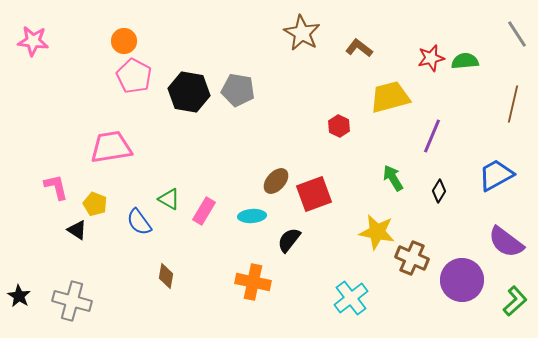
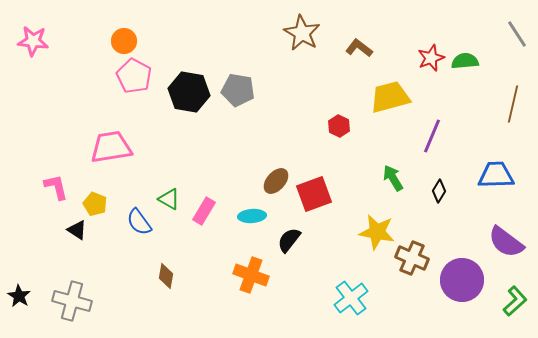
red star: rotated 8 degrees counterclockwise
blue trapezoid: rotated 27 degrees clockwise
orange cross: moved 2 px left, 7 px up; rotated 8 degrees clockwise
